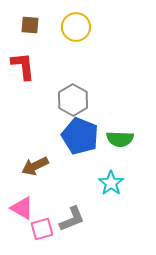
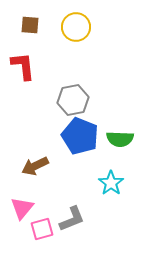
gray hexagon: rotated 20 degrees clockwise
pink triangle: rotated 40 degrees clockwise
